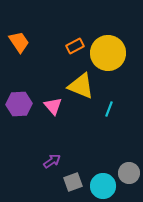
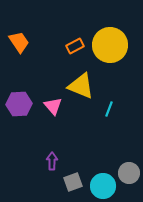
yellow circle: moved 2 px right, 8 px up
purple arrow: rotated 54 degrees counterclockwise
